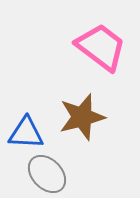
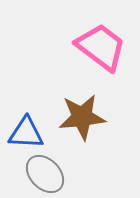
brown star: rotated 9 degrees clockwise
gray ellipse: moved 2 px left
